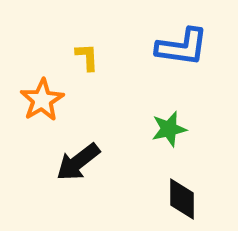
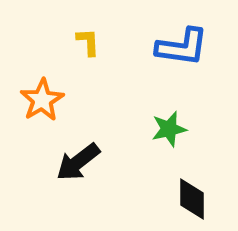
yellow L-shape: moved 1 px right, 15 px up
black diamond: moved 10 px right
